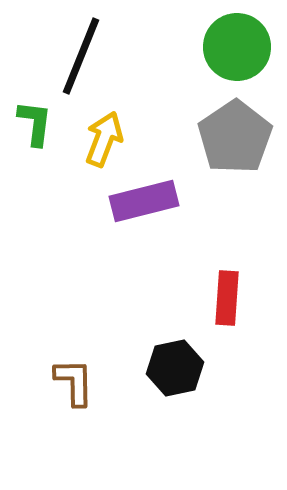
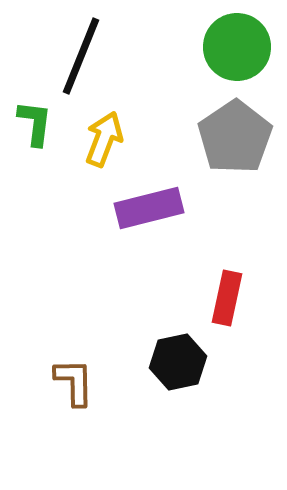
purple rectangle: moved 5 px right, 7 px down
red rectangle: rotated 8 degrees clockwise
black hexagon: moved 3 px right, 6 px up
